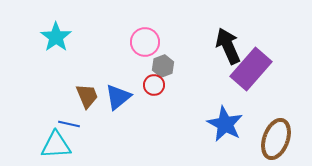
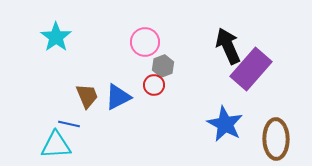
blue triangle: rotated 12 degrees clockwise
brown ellipse: rotated 21 degrees counterclockwise
